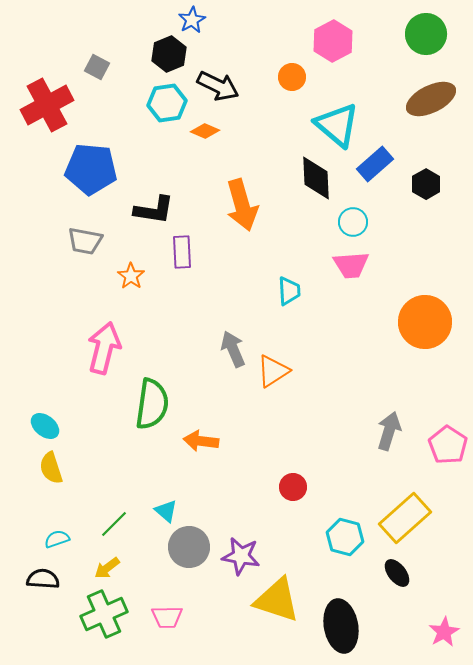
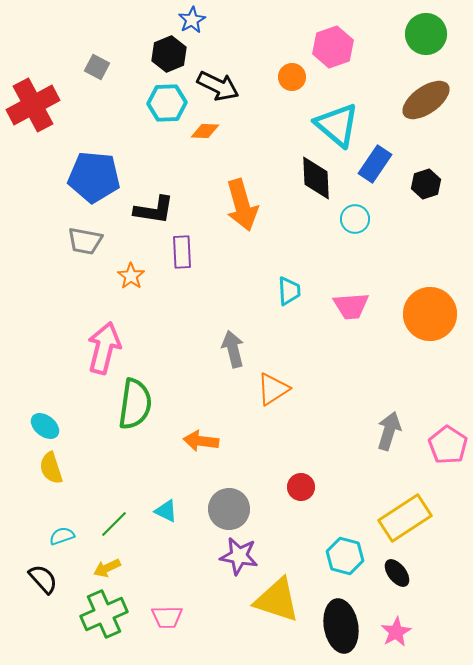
pink hexagon at (333, 41): moved 6 px down; rotated 9 degrees clockwise
brown ellipse at (431, 99): moved 5 px left, 1 px down; rotated 9 degrees counterclockwise
cyan hexagon at (167, 103): rotated 6 degrees clockwise
red cross at (47, 105): moved 14 px left
orange diamond at (205, 131): rotated 20 degrees counterclockwise
blue rectangle at (375, 164): rotated 15 degrees counterclockwise
blue pentagon at (91, 169): moved 3 px right, 8 px down
black hexagon at (426, 184): rotated 12 degrees clockwise
cyan circle at (353, 222): moved 2 px right, 3 px up
pink trapezoid at (351, 265): moved 41 px down
orange circle at (425, 322): moved 5 px right, 8 px up
gray arrow at (233, 349): rotated 9 degrees clockwise
orange triangle at (273, 371): moved 18 px down
green semicircle at (152, 404): moved 17 px left
red circle at (293, 487): moved 8 px right
cyan triangle at (166, 511): rotated 15 degrees counterclockwise
yellow rectangle at (405, 518): rotated 9 degrees clockwise
cyan hexagon at (345, 537): moved 19 px down
cyan semicircle at (57, 539): moved 5 px right, 3 px up
gray circle at (189, 547): moved 40 px right, 38 px up
purple star at (241, 556): moved 2 px left
yellow arrow at (107, 568): rotated 12 degrees clockwise
black semicircle at (43, 579): rotated 44 degrees clockwise
pink star at (444, 632): moved 48 px left
